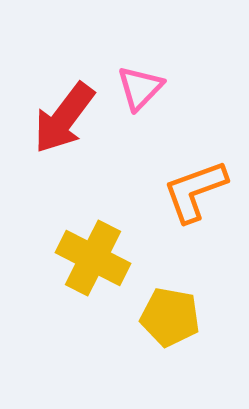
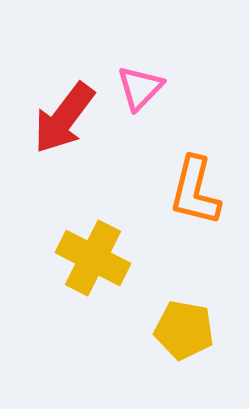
orange L-shape: rotated 56 degrees counterclockwise
yellow pentagon: moved 14 px right, 13 px down
